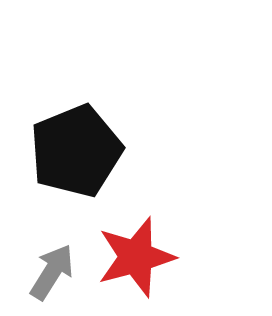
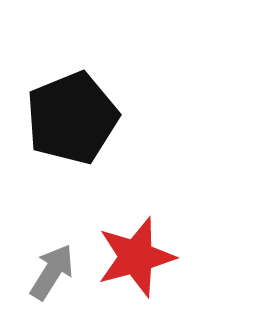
black pentagon: moved 4 px left, 33 px up
